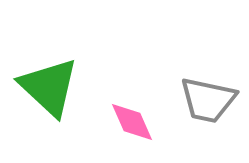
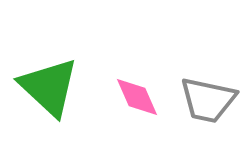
pink diamond: moved 5 px right, 25 px up
